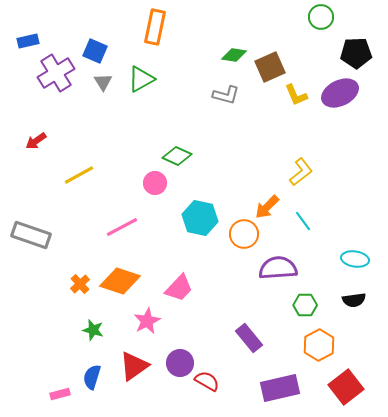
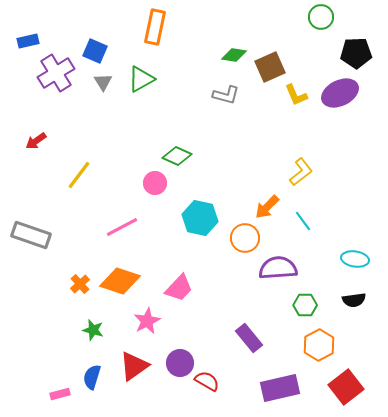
yellow line at (79, 175): rotated 24 degrees counterclockwise
orange circle at (244, 234): moved 1 px right, 4 px down
